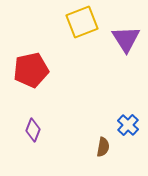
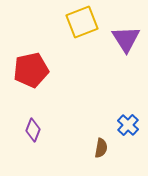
brown semicircle: moved 2 px left, 1 px down
